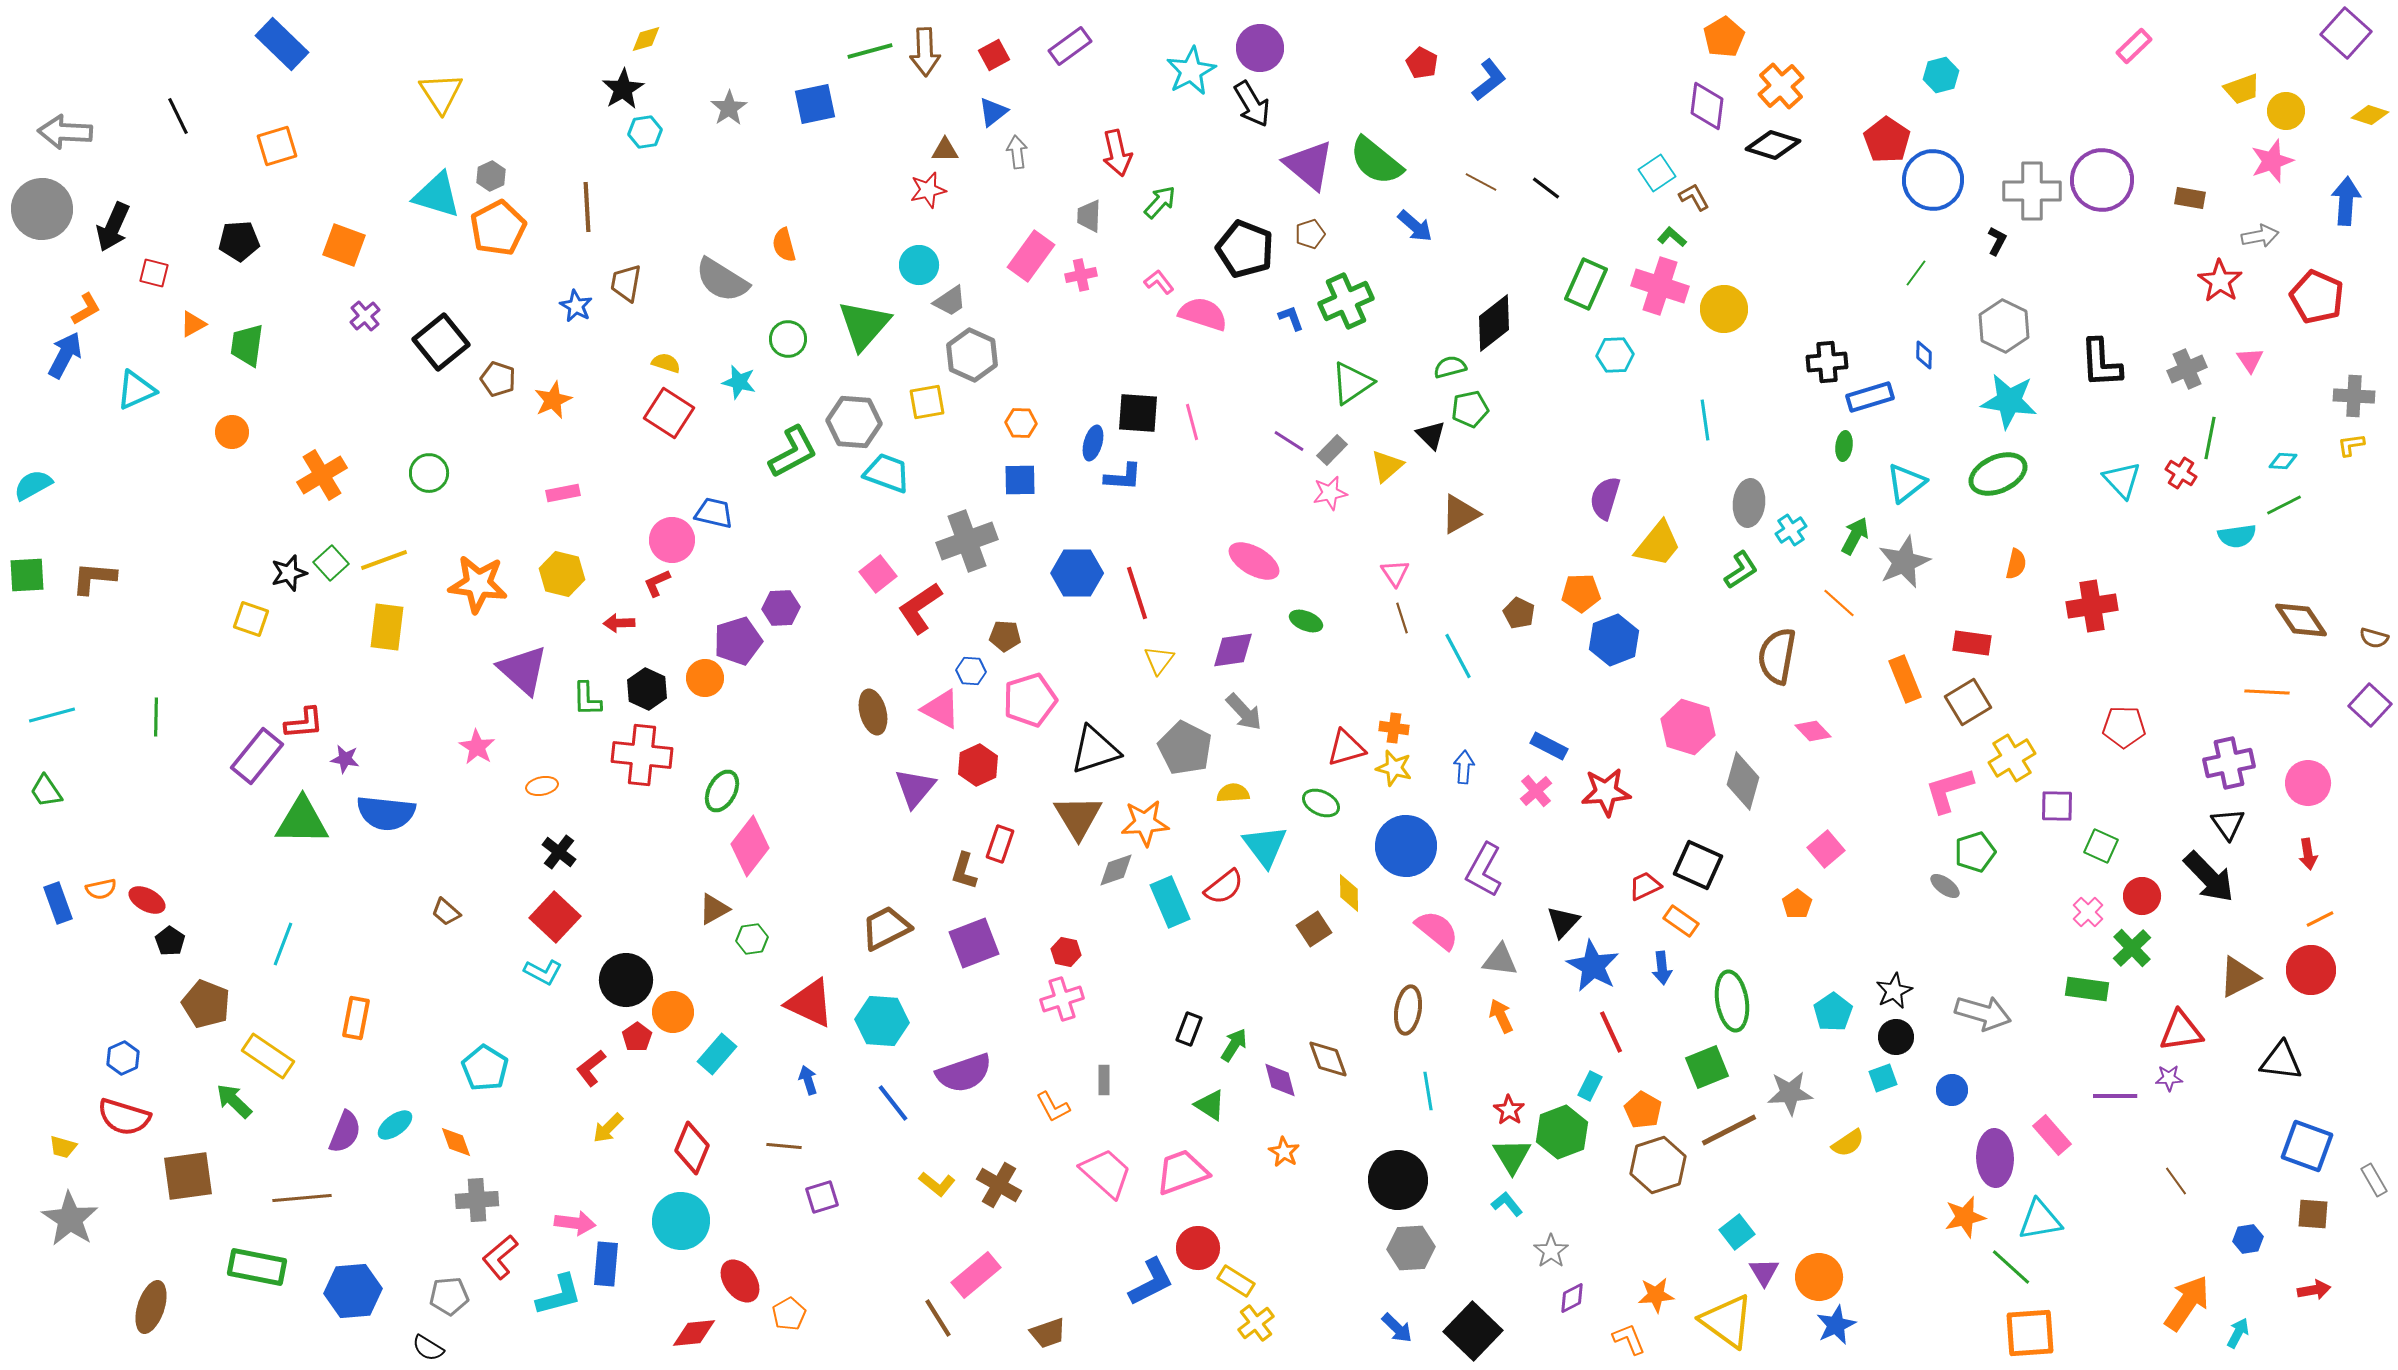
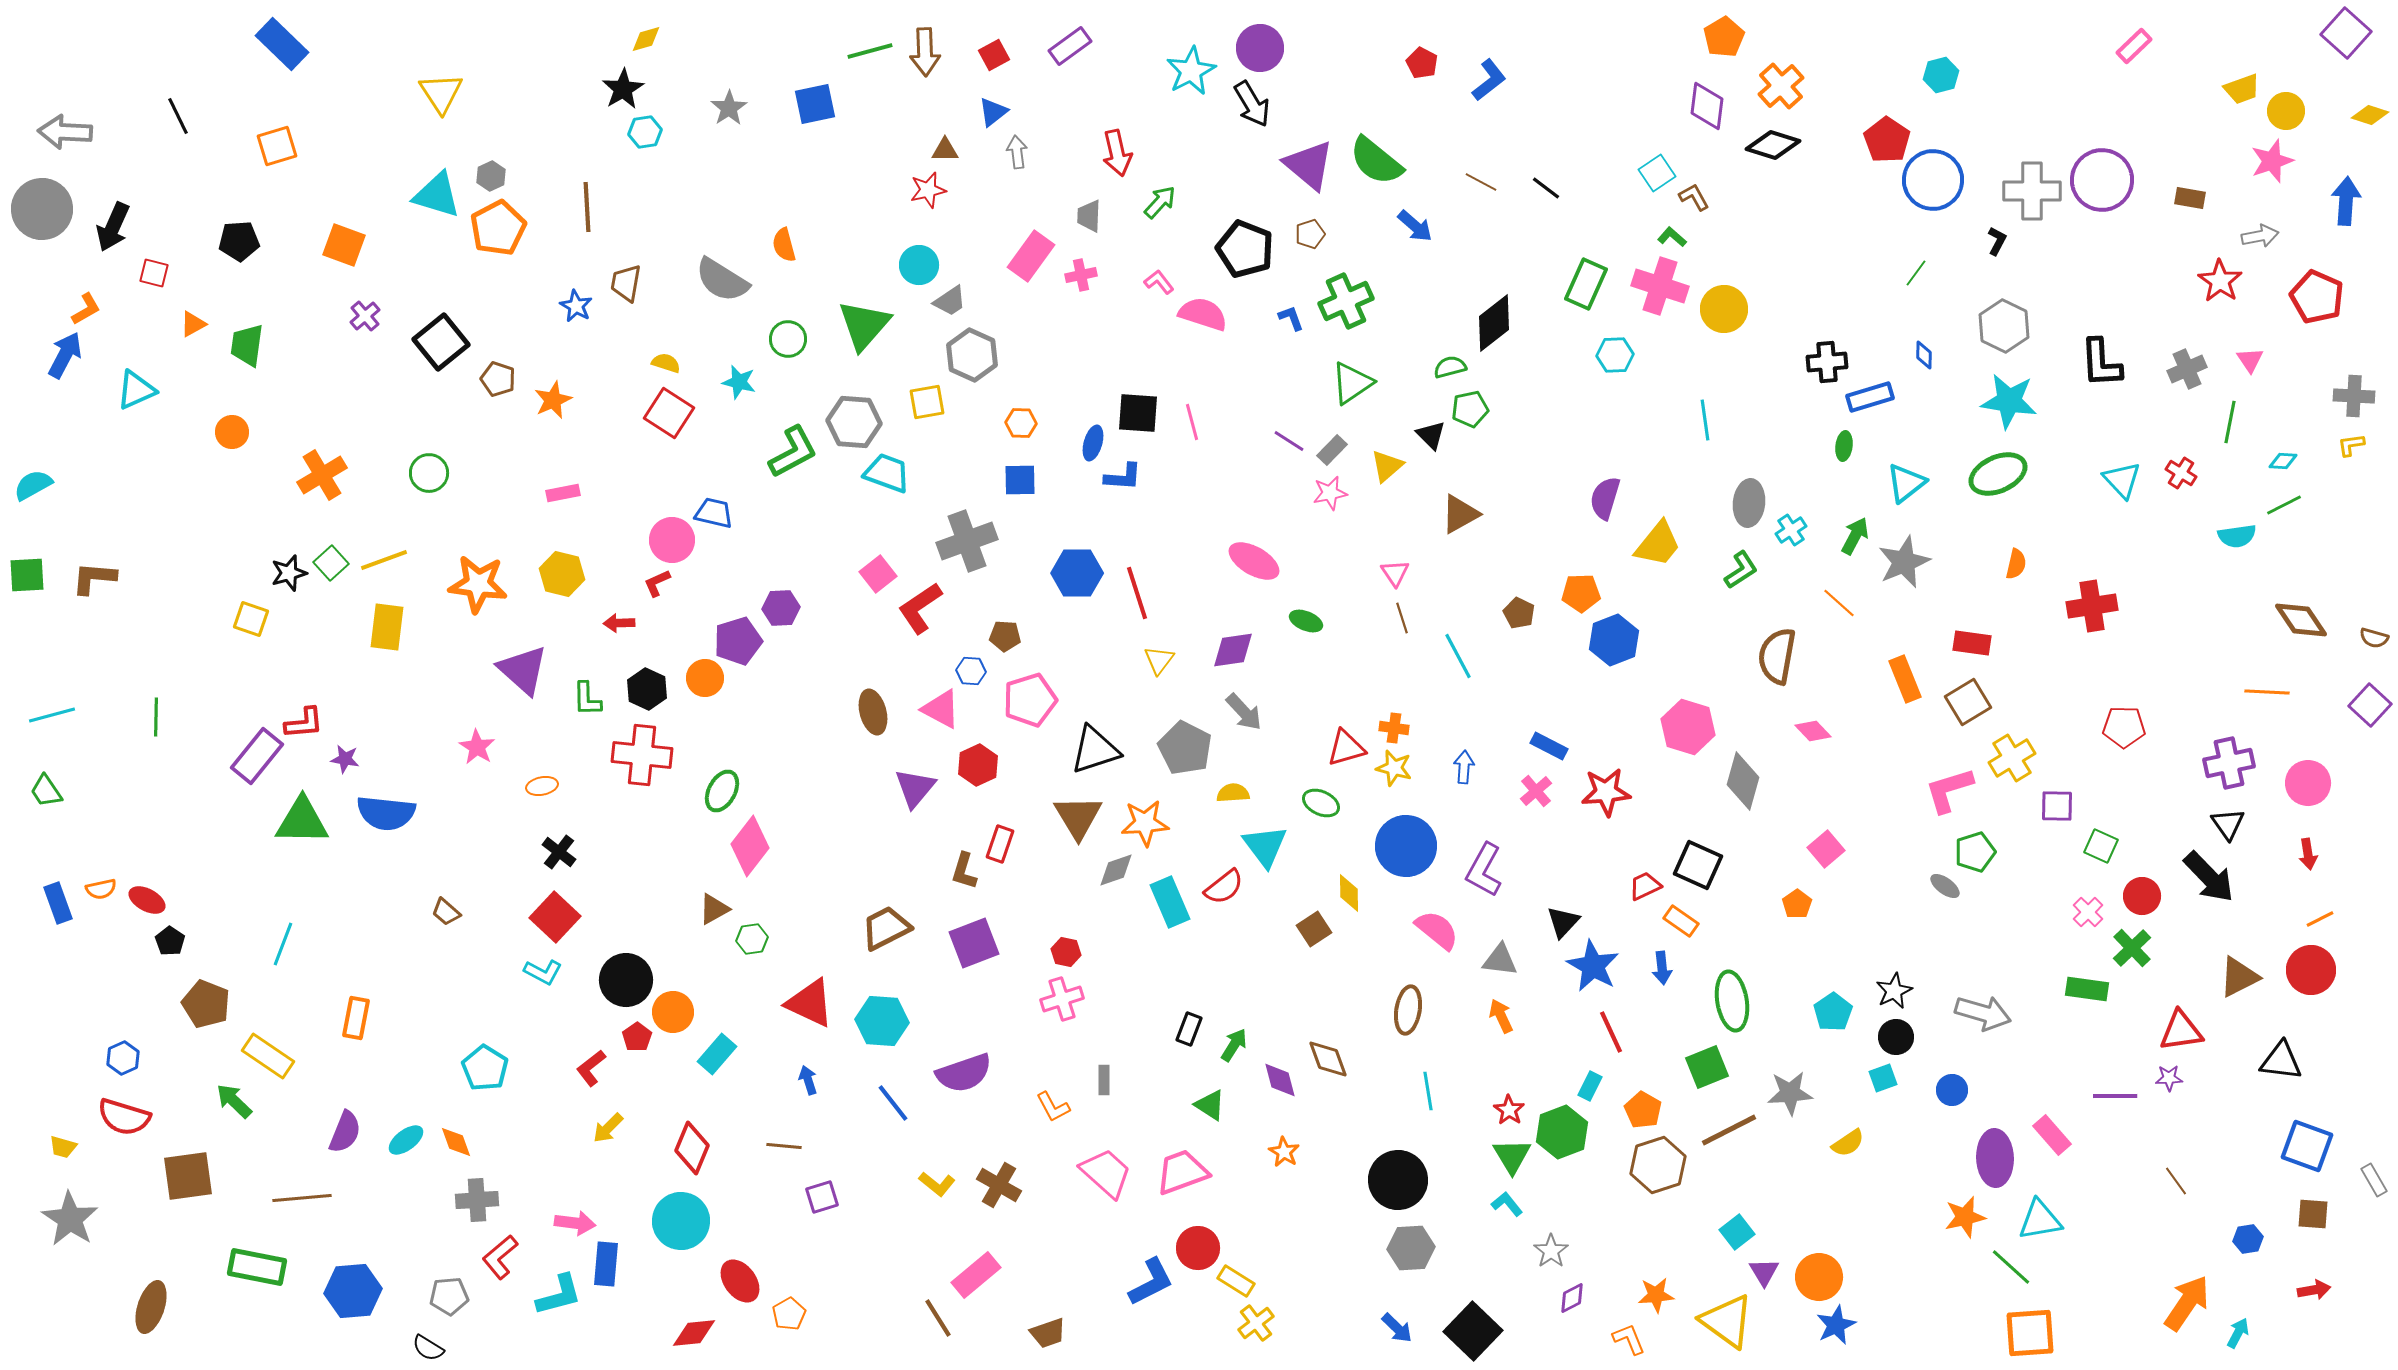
green line at (2210, 438): moved 20 px right, 16 px up
cyan ellipse at (395, 1125): moved 11 px right, 15 px down
